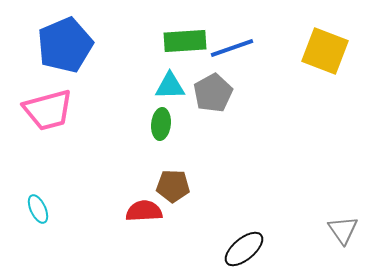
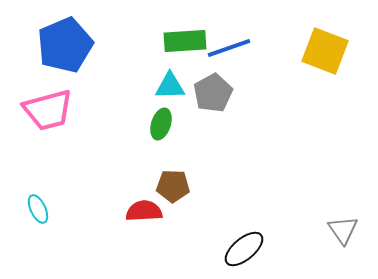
blue line: moved 3 px left
green ellipse: rotated 12 degrees clockwise
